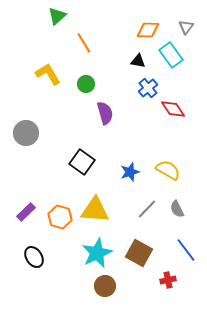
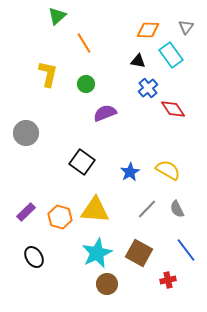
yellow L-shape: rotated 44 degrees clockwise
purple semicircle: rotated 95 degrees counterclockwise
blue star: rotated 12 degrees counterclockwise
brown circle: moved 2 px right, 2 px up
